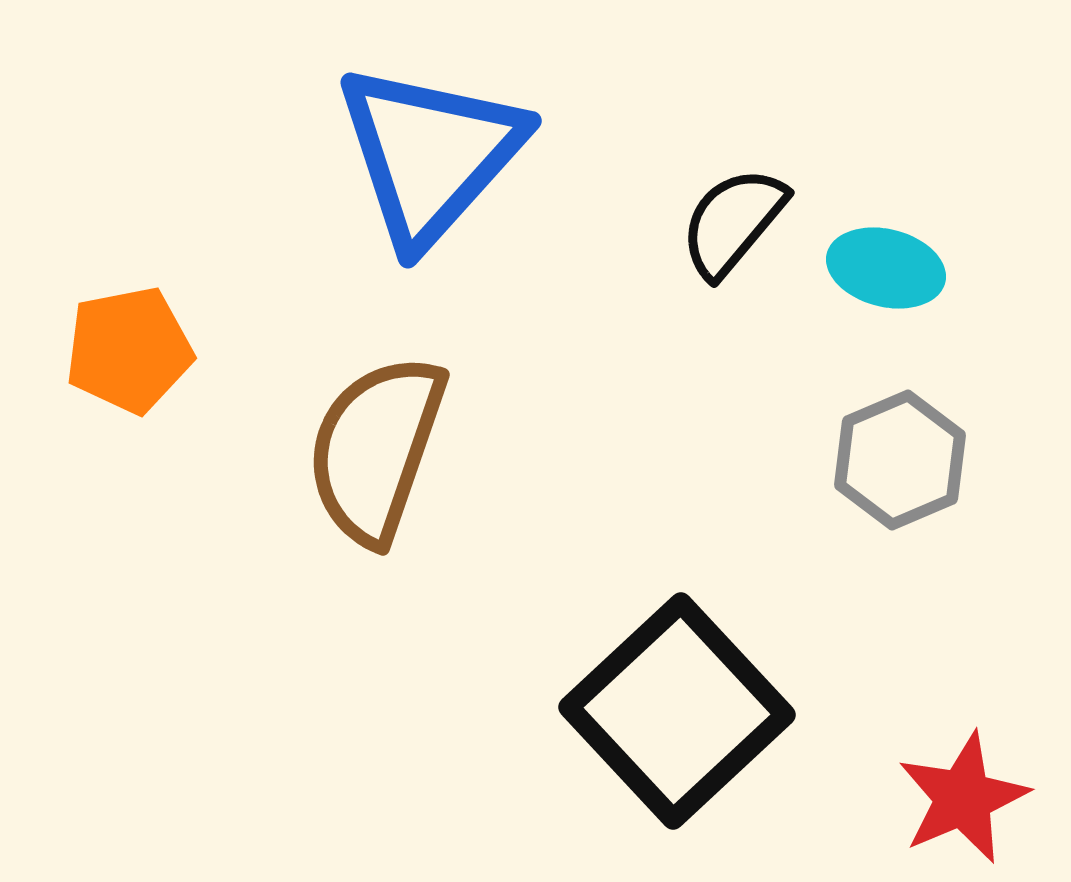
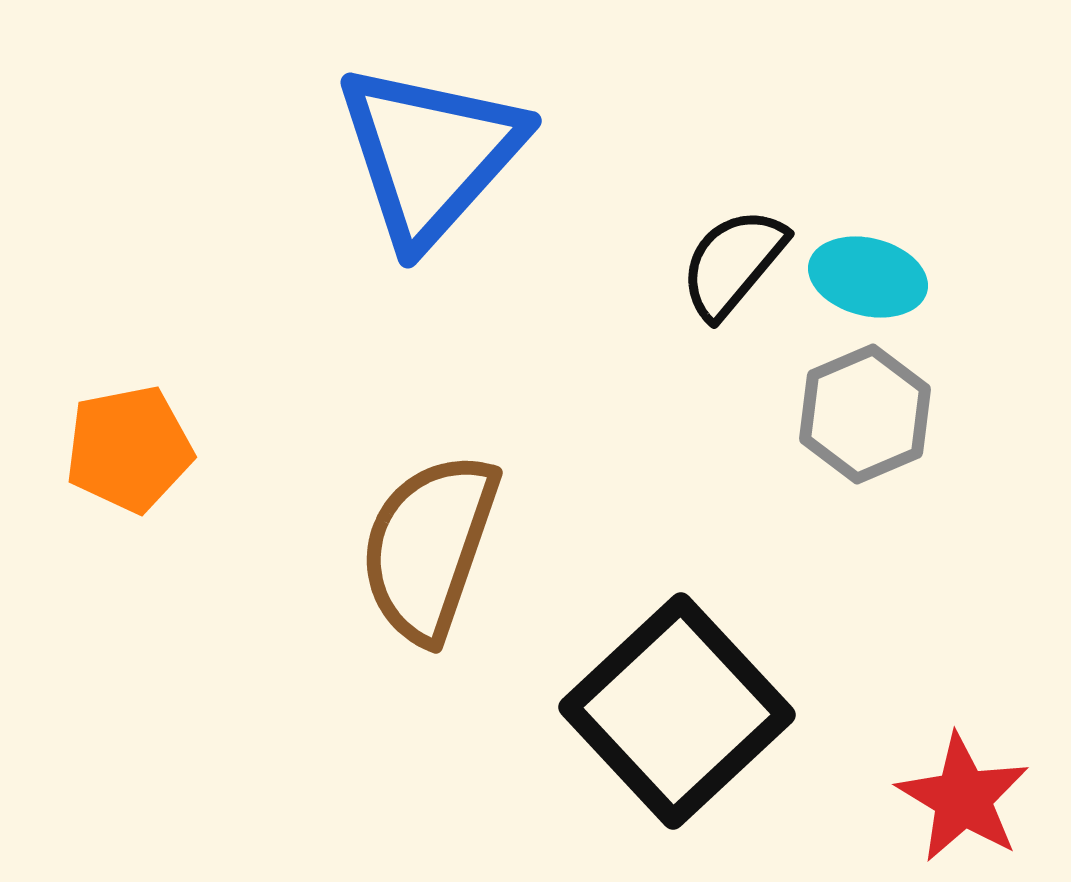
black semicircle: moved 41 px down
cyan ellipse: moved 18 px left, 9 px down
orange pentagon: moved 99 px down
brown semicircle: moved 53 px right, 98 px down
gray hexagon: moved 35 px left, 46 px up
red star: rotated 18 degrees counterclockwise
